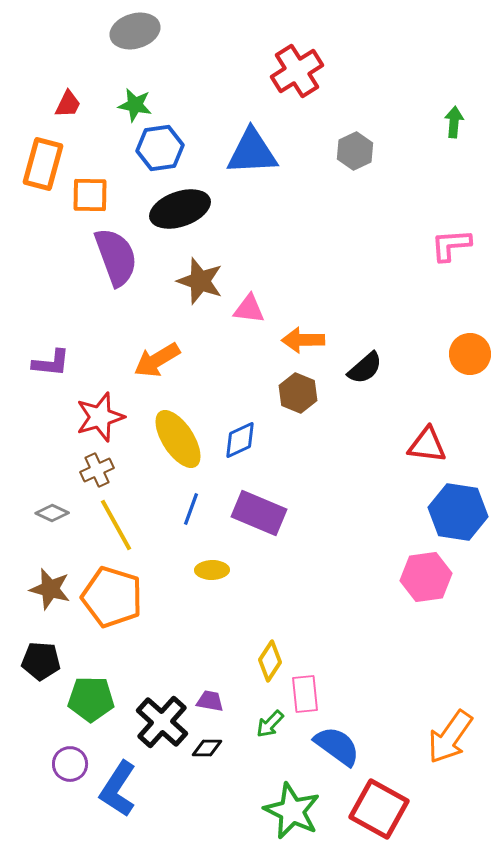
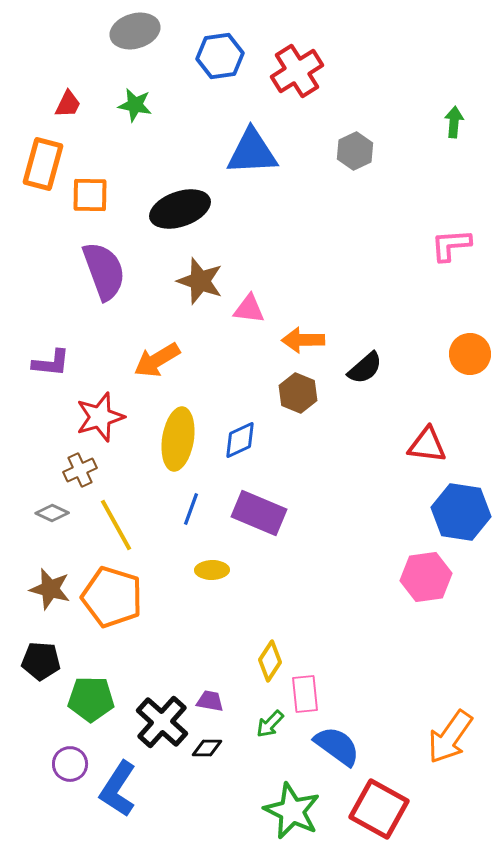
blue hexagon at (160, 148): moved 60 px right, 92 px up
purple semicircle at (116, 257): moved 12 px left, 14 px down
yellow ellipse at (178, 439): rotated 42 degrees clockwise
brown cross at (97, 470): moved 17 px left
blue hexagon at (458, 512): moved 3 px right
